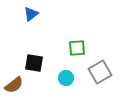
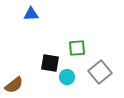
blue triangle: rotated 35 degrees clockwise
black square: moved 16 px right
gray square: rotated 10 degrees counterclockwise
cyan circle: moved 1 px right, 1 px up
